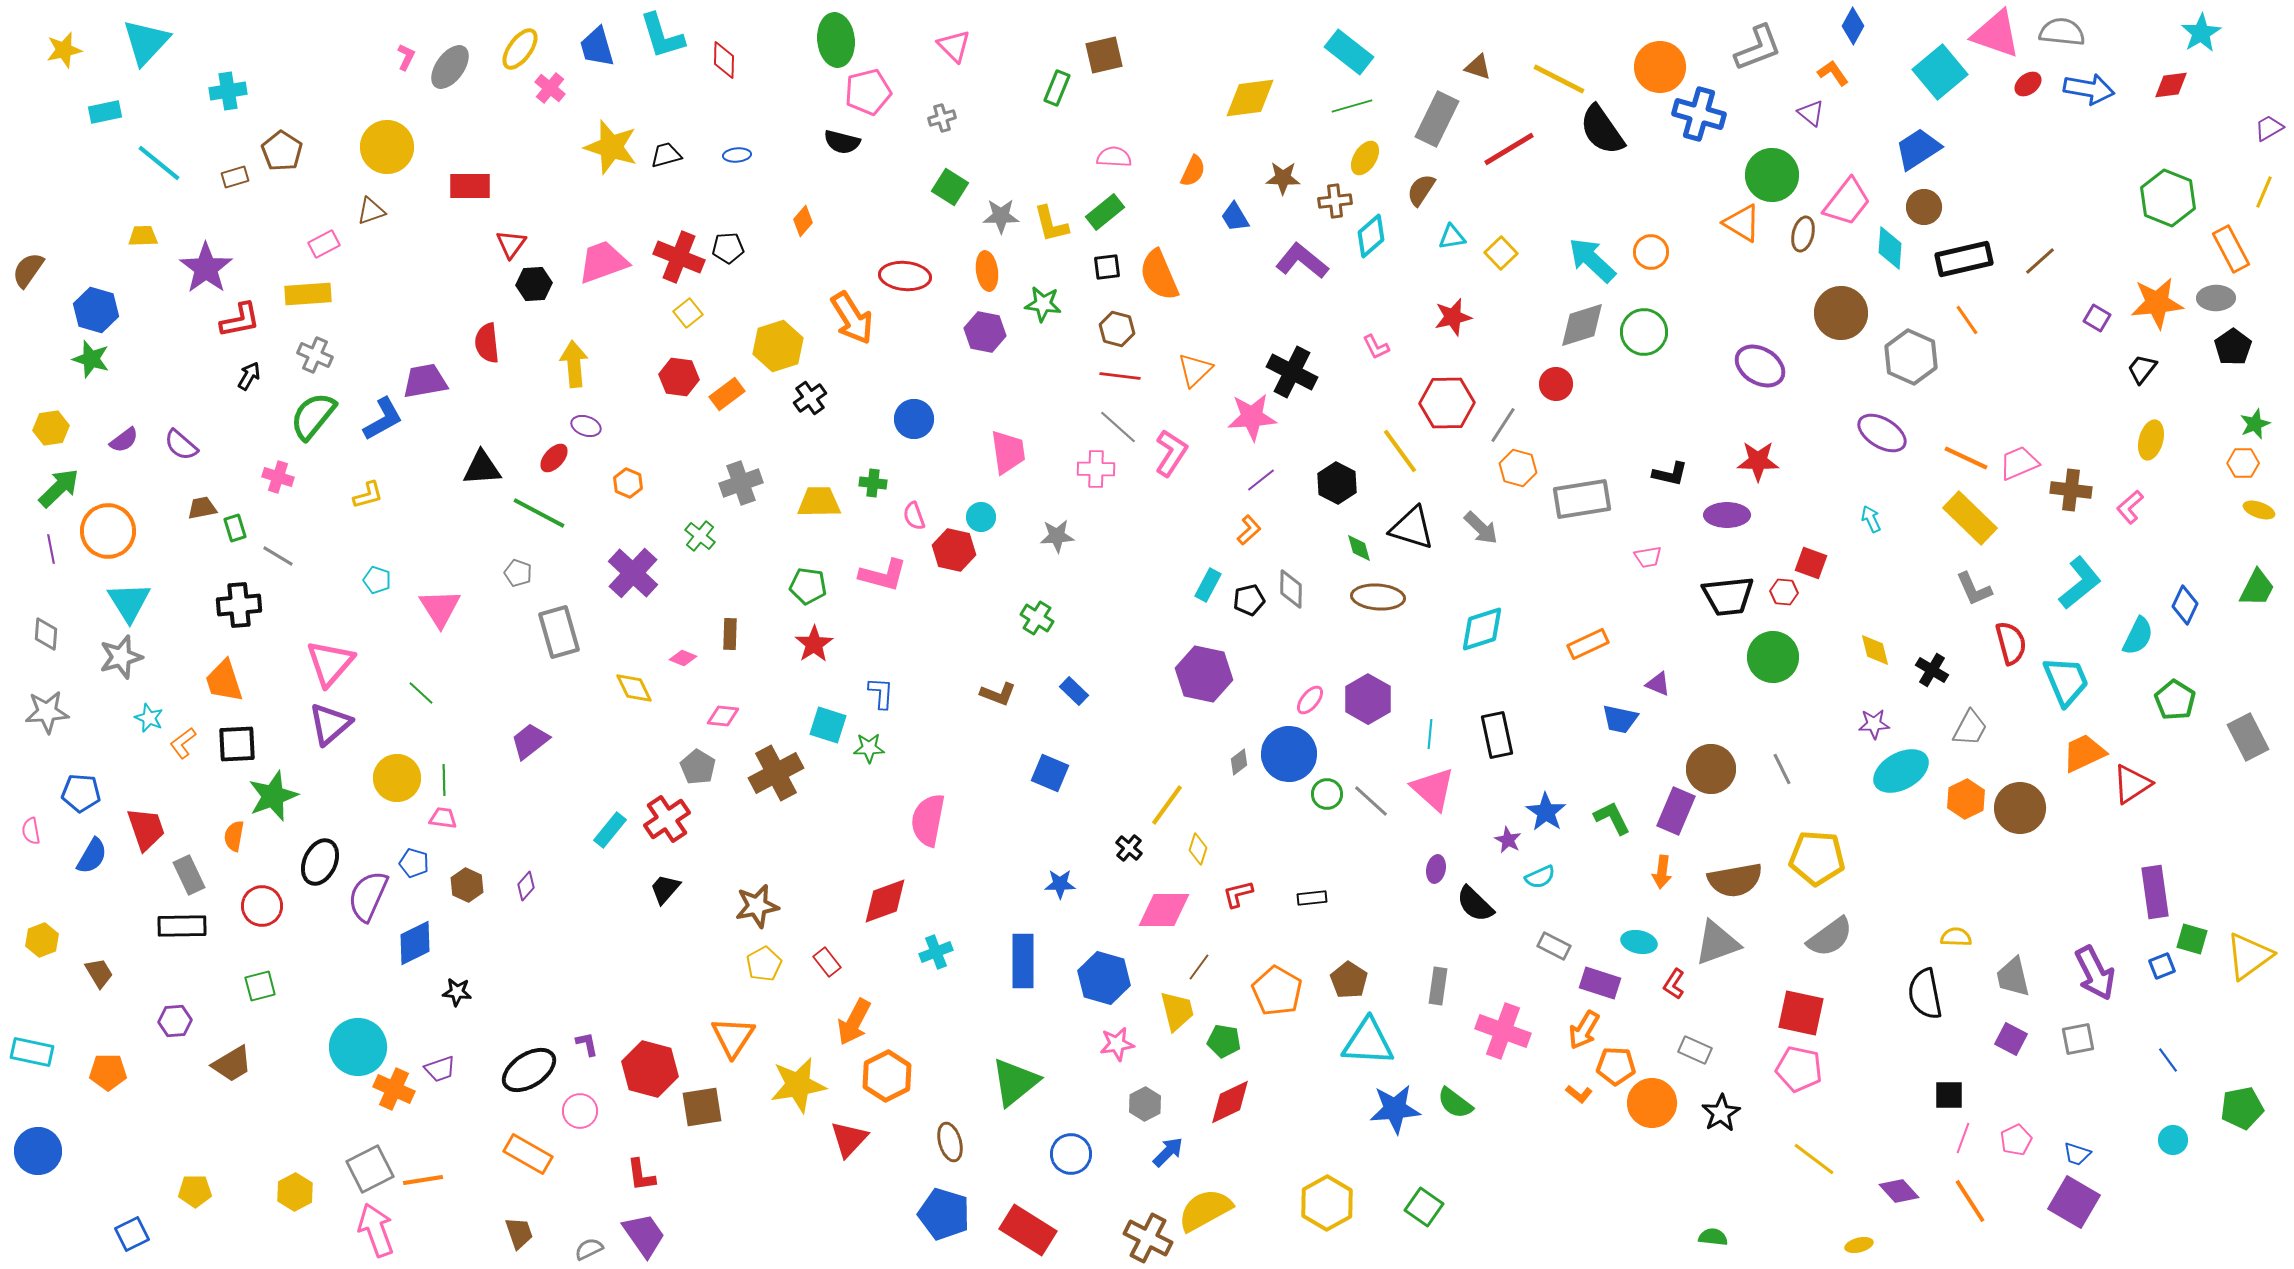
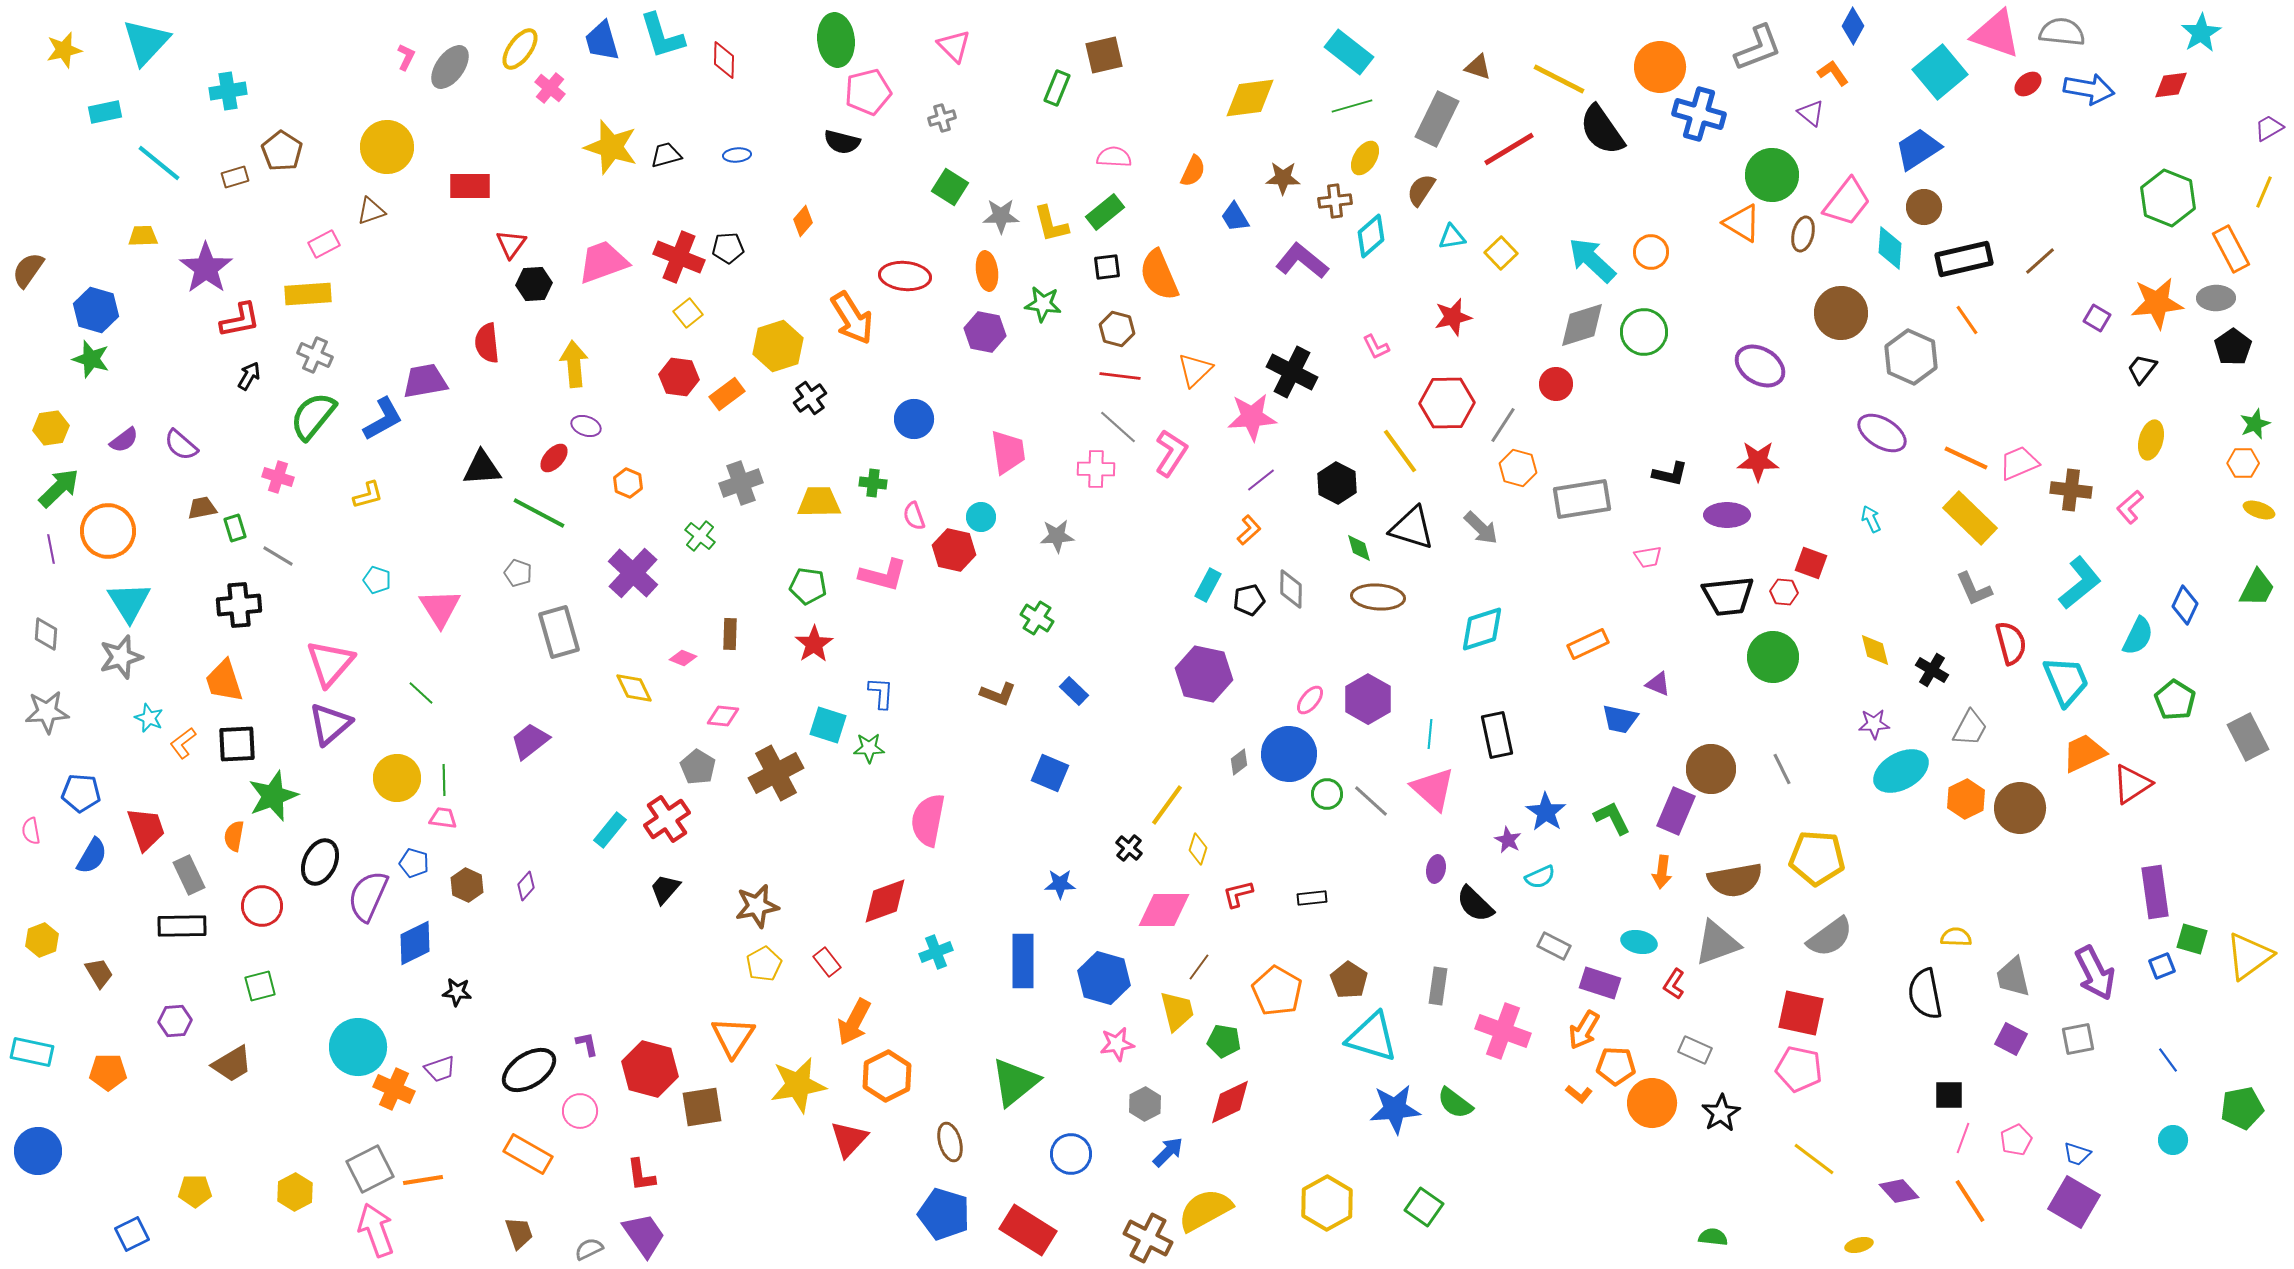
blue trapezoid at (597, 47): moved 5 px right, 6 px up
cyan triangle at (1368, 1042): moved 4 px right, 5 px up; rotated 14 degrees clockwise
